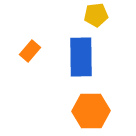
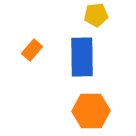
orange rectangle: moved 2 px right, 1 px up
blue rectangle: moved 1 px right
